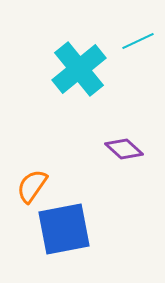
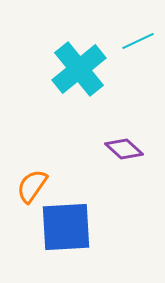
blue square: moved 2 px right, 2 px up; rotated 8 degrees clockwise
